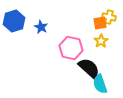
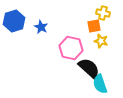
yellow cross: moved 6 px left, 4 px up
orange square: moved 6 px left, 3 px down
yellow star: rotated 24 degrees counterclockwise
